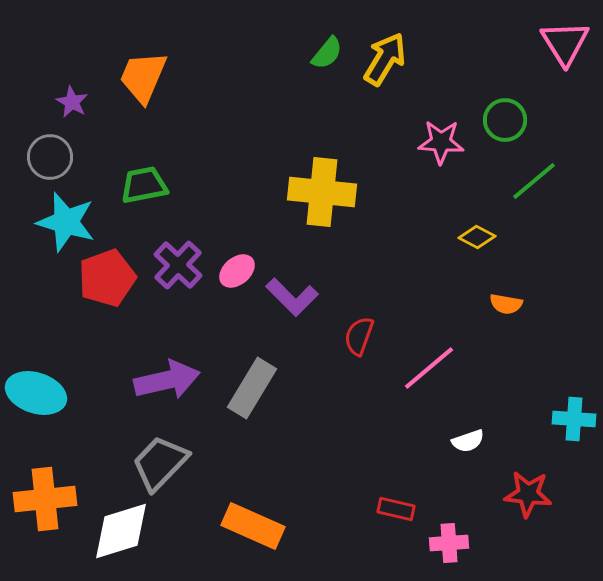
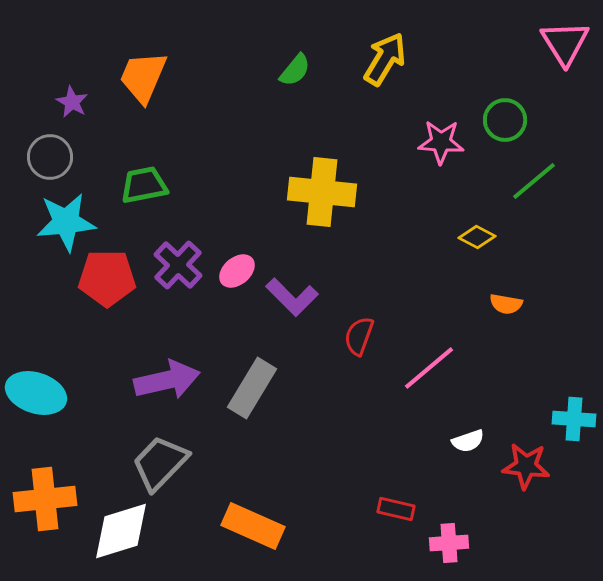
green semicircle: moved 32 px left, 17 px down
cyan star: rotated 22 degrees counterclockwise
red pentagon: rotated 20 degrees clockwise
red star: moved 2 px left, 28 px up
